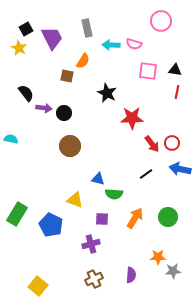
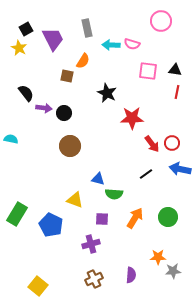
purple trapezoid: moved 1 px right, 1 px down
pink semicircle: moved 2 px left
